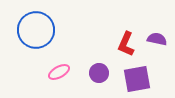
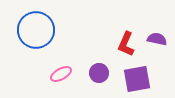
pink ellipse: moved 2 px right, 2 px down
